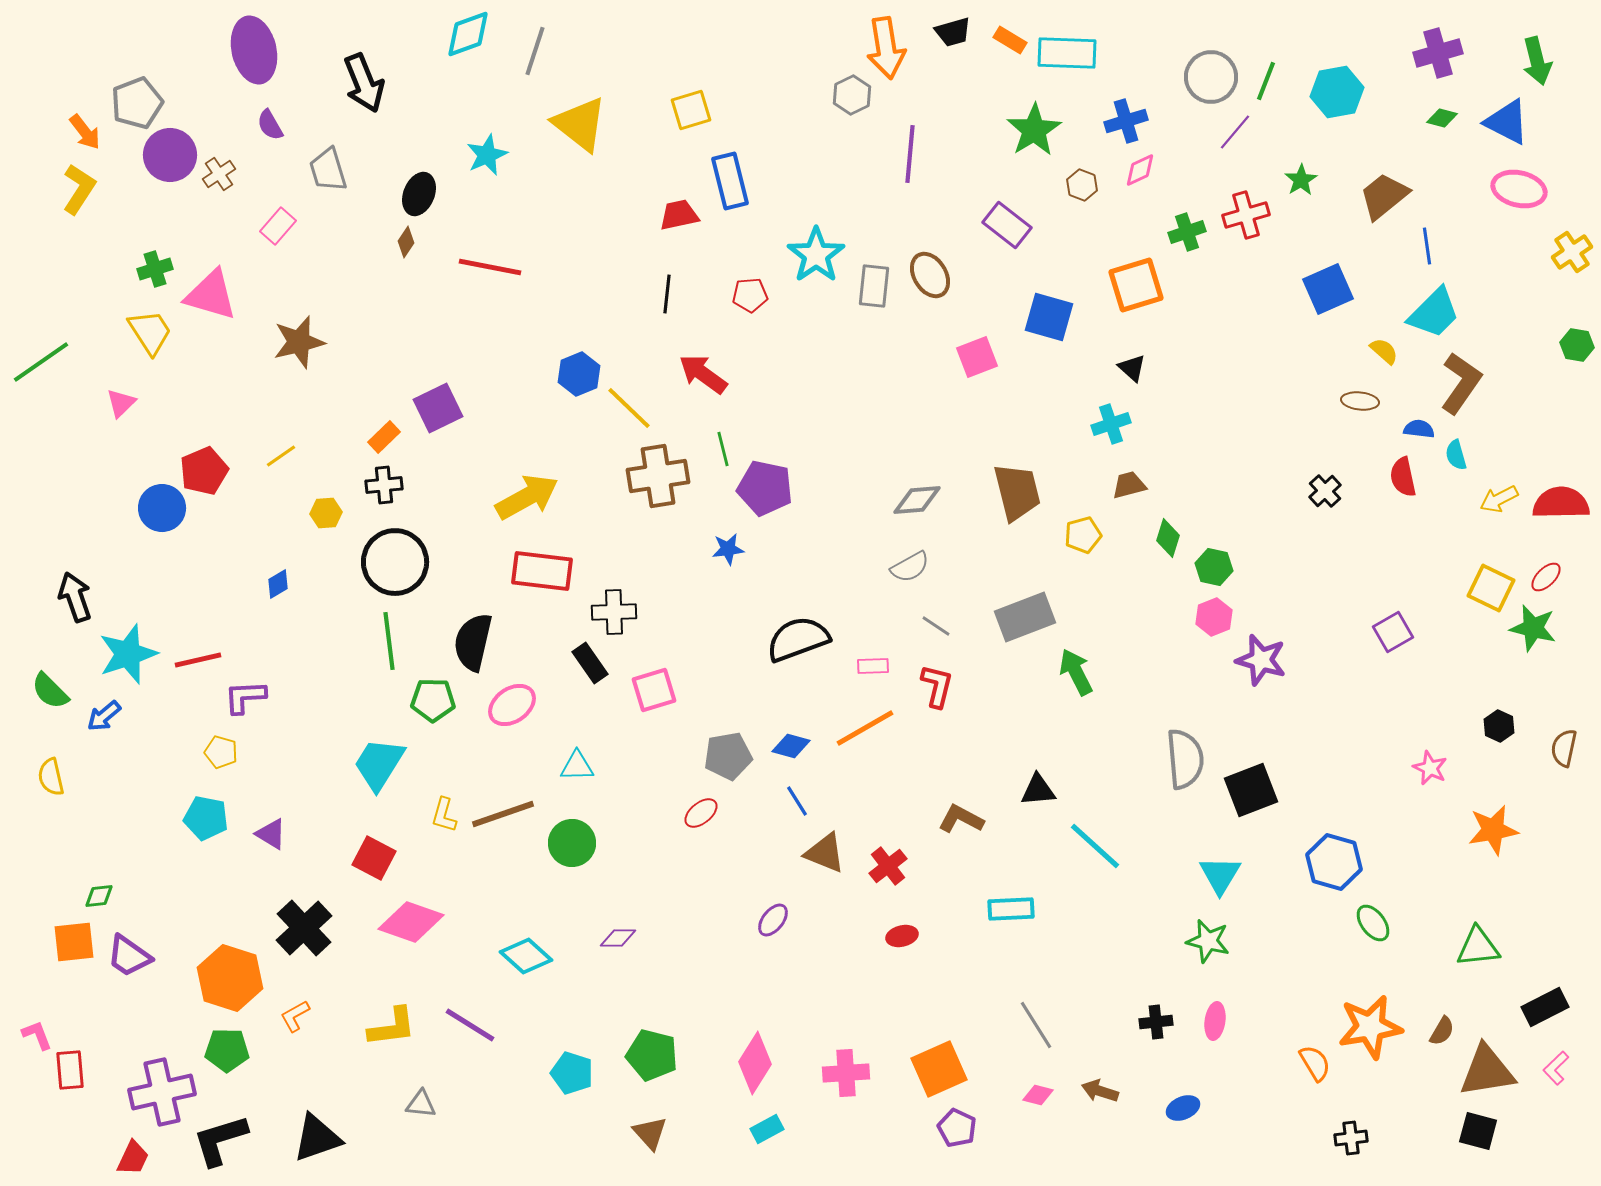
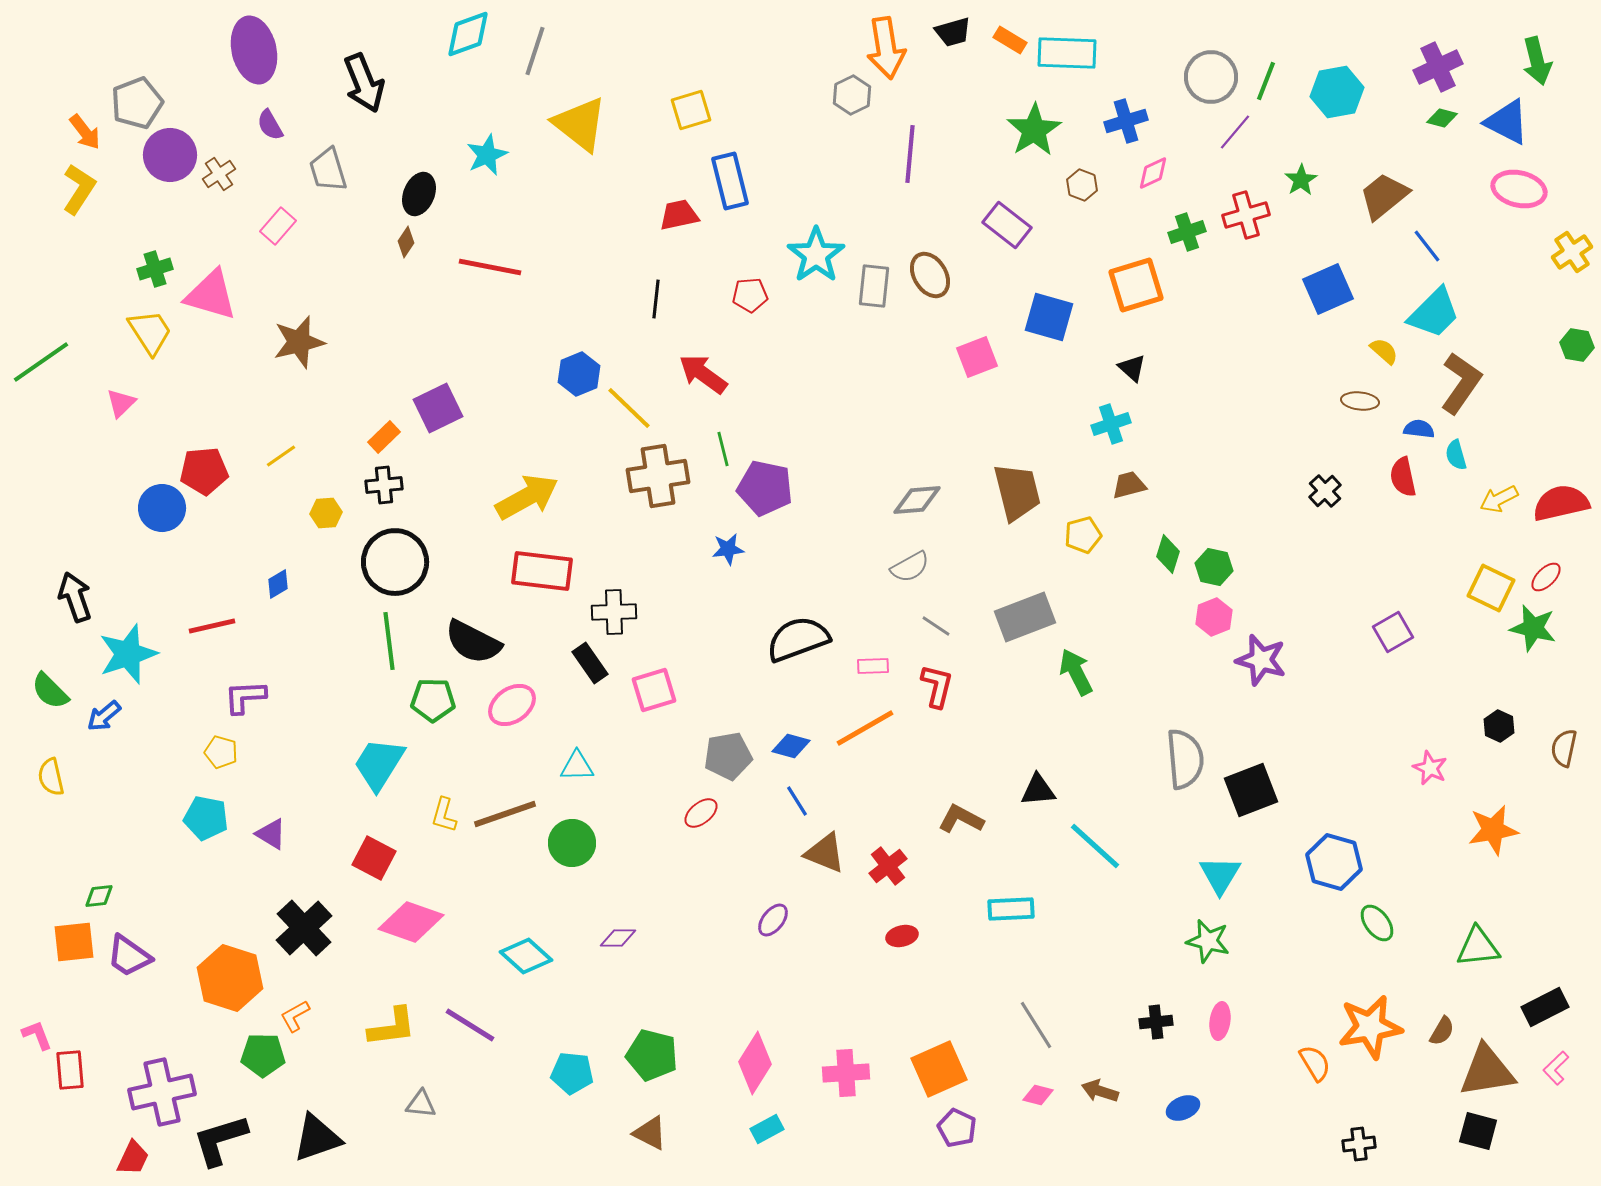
purple cross at (1438, 53): moved 14 px down; rotated 9 degrees counterclockwise
pink diamond at (1140, 170): moved 13 px right, 3 px down
blue line at (1427, 246): rotated 30 degrees counterclockwise
black line at (667, 294): moved 11 px left, 5 px down
red pentagon at (204, 471): rotated 18 degrees clockwise
red semicircle at (1561, 503): rotated 12 degrees counterclockwise
green diamond at (1168, 538): moved 16 px down
black semicircle at (473, 642): rotated 76 degrees counterclockwise
red line at (198, 660): moved 14 px right, 34 px up
brown line at (503, 814): moved 2 px right
green ellipse at (1373, 923): moved 4 px right
pink ellipse at (1215, 1021): moved 5 px right
green pentagon at (227, 1050): moved 36 px right, 5 px down
cyan pentagon at (572, 1073): rotated 12 degrees counterclockwise
brown triangle at (650, 1133): rotated 21 degrees counterclockwise
black cross at (1351, 1138): moved 8 px right, 6 px down
